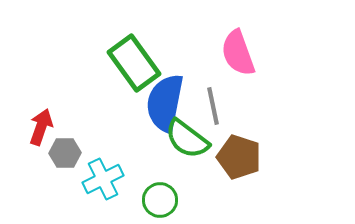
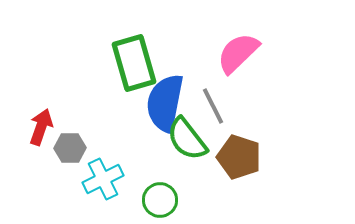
pink semicircle: rotated 66 degrees clockwise
green rectangle: rotated 20 degrees clockwise
gray line: rotated 15 degrees counterclockwise
green semicircle: rotated 15 degrees clockwise
gray hexagon: moved 5 px right, 5 px up
